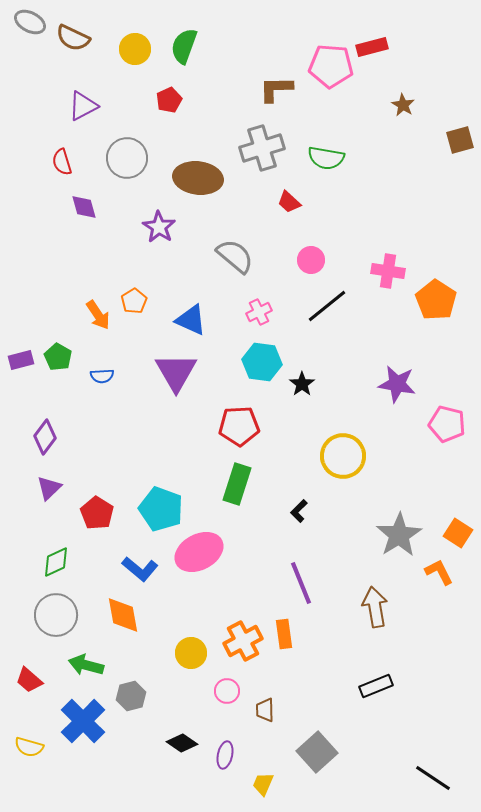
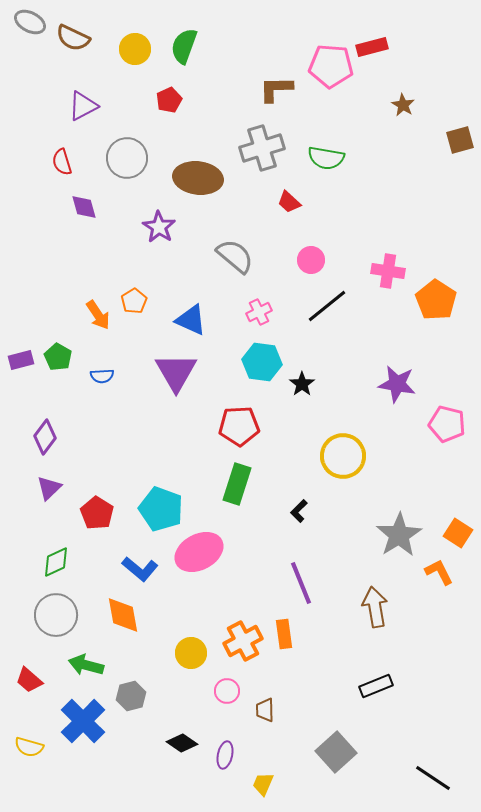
gray square at (317, 752): moved 19 px right
